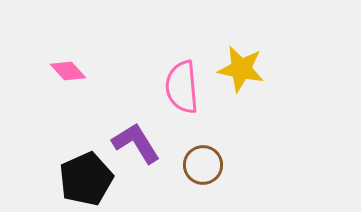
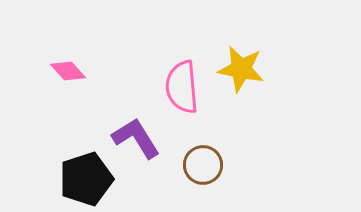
purple L-shape: moved 5 px up
black pentagon: rotated 6 degrees clockwise
